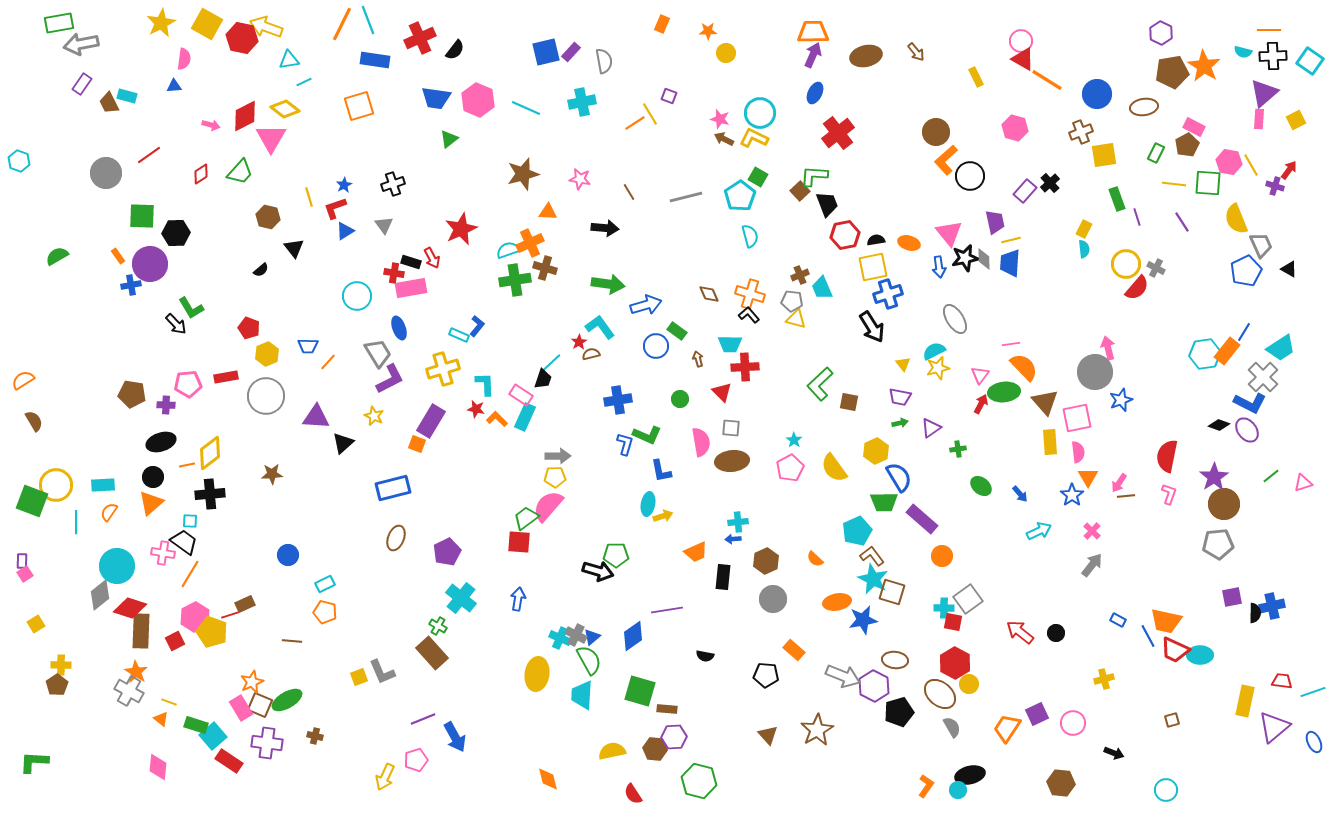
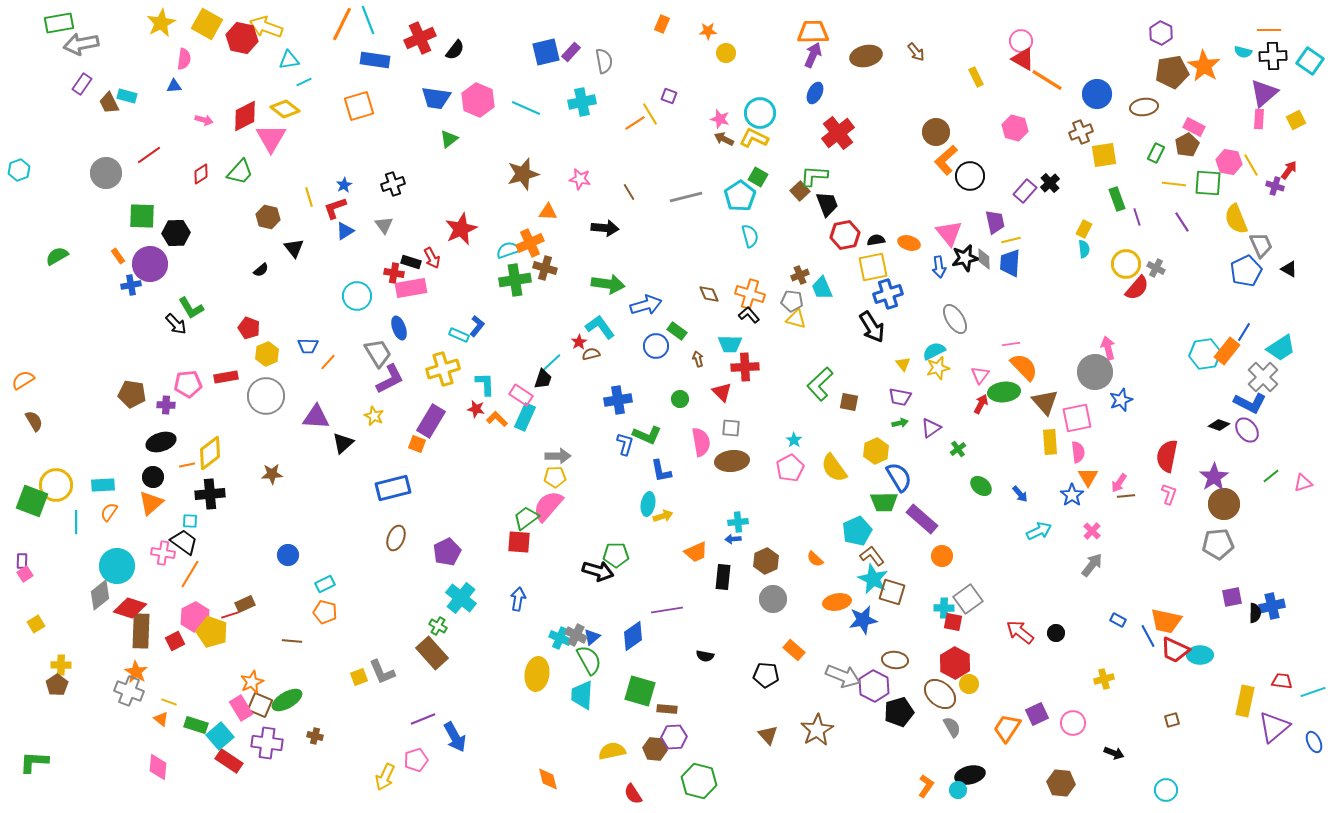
pink arrow at (211, 125): moved 7 px left, 5 px up
cyan hexagon at (19, 161): moved 9 px down; rotated 20 degrees clockwise
green cross at (958, 449): rotated 28 degrees counterclockwise
gray cross at (129, 691): rotated 8 degrees counterclockwise
cyan square at (213, 736): moved 7 px right
